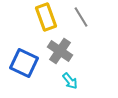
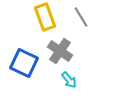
yellow rectangle: moved 1 px left
cyan arrow: moved 1 px left, 1 px up
